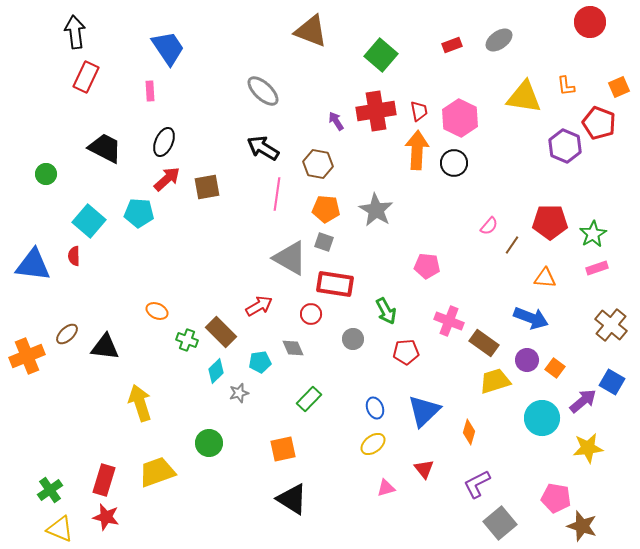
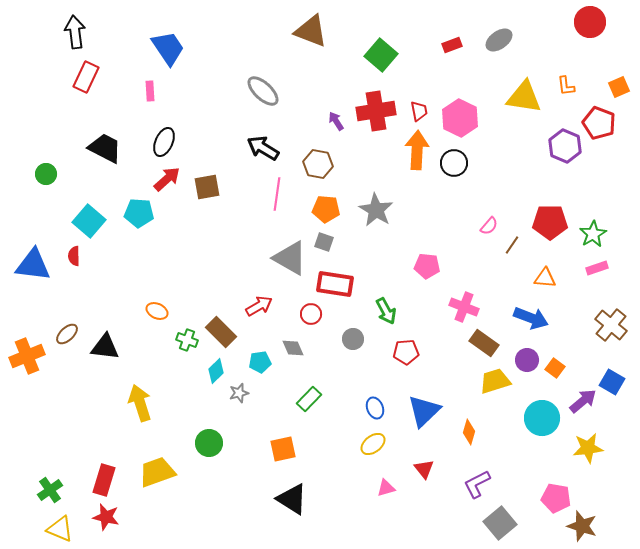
pink cross at (449, 321): moved 15 px right, 14 px up
